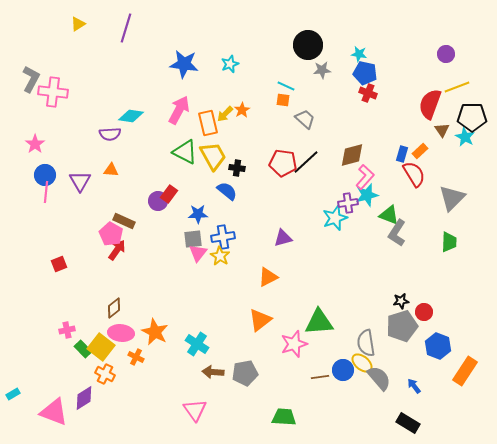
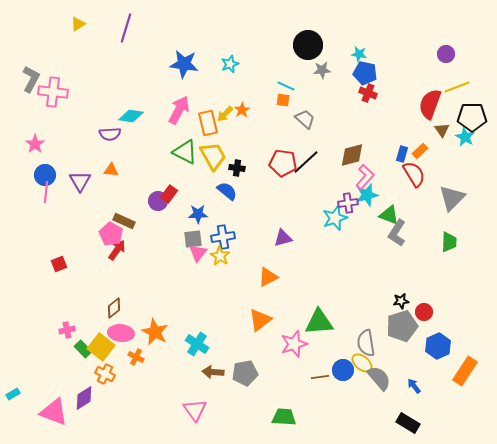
blue hexagon at (438, 346): rotated 15 degrees clockwise
